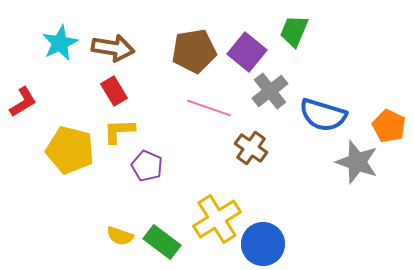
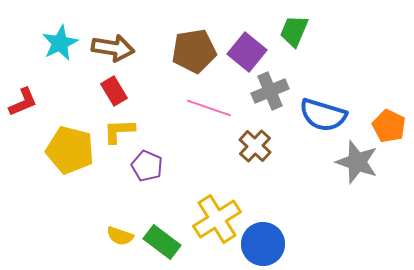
gray cross: rotated 15 degrees clockwise
red L-shape: rotated 8 degrees clockwise
brown cross: moved 4 px right, 2 px up; rotated 8 degrees clockwise
